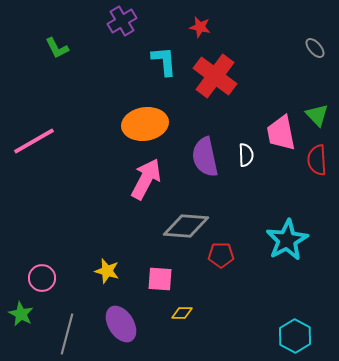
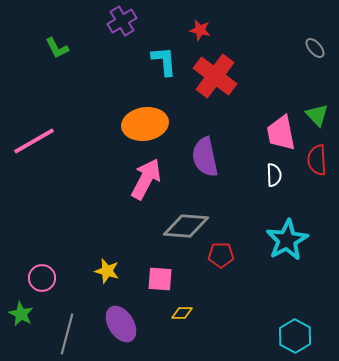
red star: moved 3 px down
white semicircle: moved 28 px right, 20 px down
